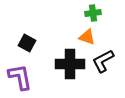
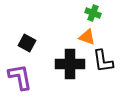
green cross: rotated 28 degrees clockwise
black L-shape: rotated 70 degrees counterclockwise
